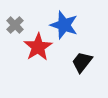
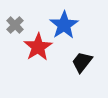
blue star: rotated 20 degrees clockwise
